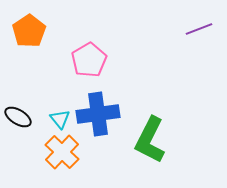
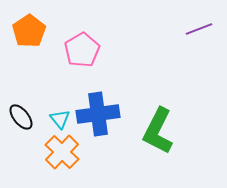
pink pentagon: moved 7 px left, 10 px up
black ellipse: moved 3 px right; rotated 20 degrees clockwise
green L-shape: moved 8 px right, 9 px up
